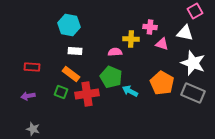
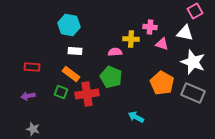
white star: moved 1 px up
cyan arrow: moved 6 px right, 26 px down
